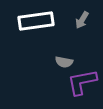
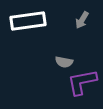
white rectangle: moved 8 px left
